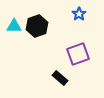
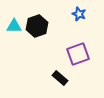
blue star: rotated 16 degrees counterclockwise
